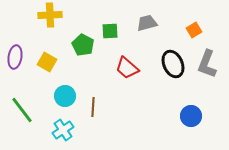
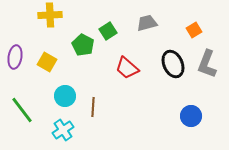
green square: moved 2 px left; rotated 30 degrees counterclockwise
